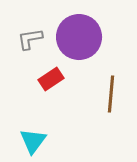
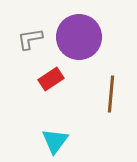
cyan triangle: moved 22 px right
